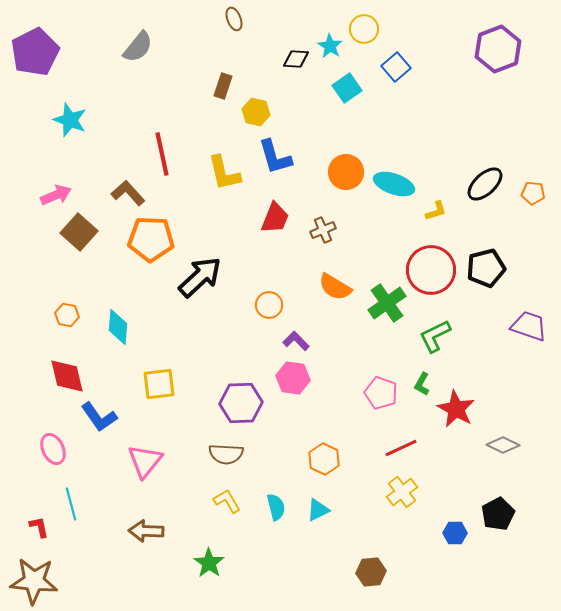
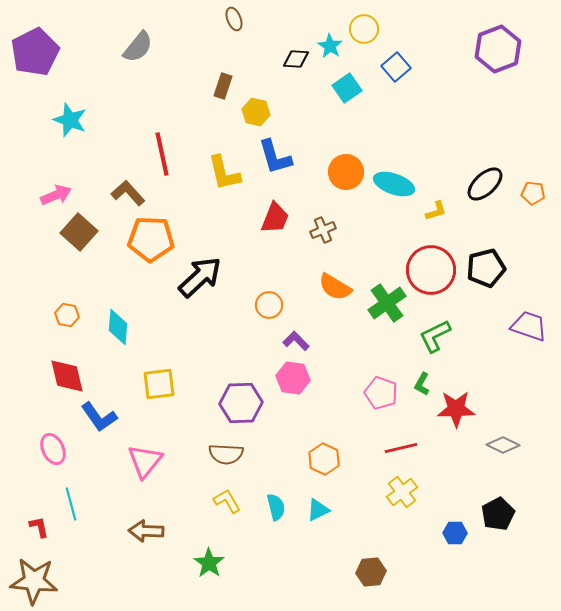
red star at (456, 409): rotated 30 degrees counterclockwise
red line at (401, 448): rotated 12 degrees clockwise
